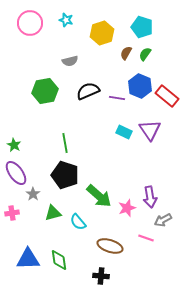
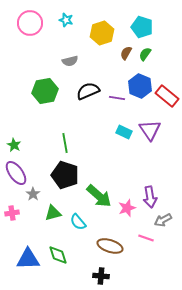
green diamond: moved 1 px left, 5 px up; rotated 10 degrees counterclockwise
